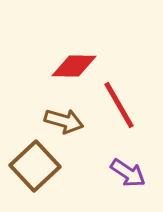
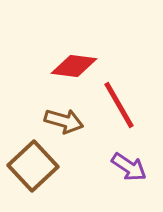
red diamond: rotated 6 degrees clockwise
brown square: moved 2 px left
purple arrow: moved 1 px right, 6 px up
